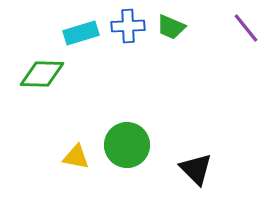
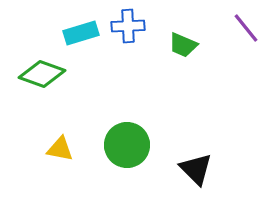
green trapezoid: moved 12 px right, 18 px down
green diamond: rotated 18 degrees clockwise
yellow triangle: moved 16 px left, 8 px up
